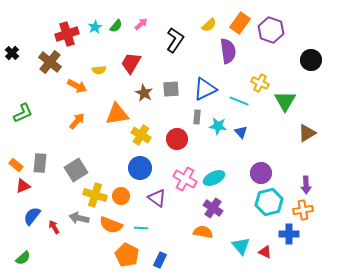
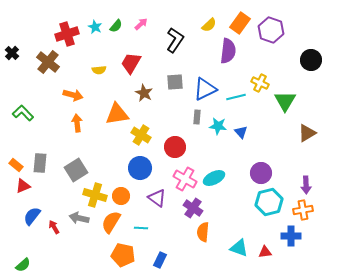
cyan star at (95, 27): rotated 16 degrees counterclockwise
purple semicircle at (228, 51): rotated 15 degrees clockwise
brown cross at (50, 62): moved 2 px left
orange arrow at (77, 86): moved 4 px left, 9 px down; rotated 12 degrees counterclockwise
gray square at (171, 89): moved 4 px right, 7 px up
cyan line at (239, 101): moved 3 px left, 4 px up; rotated 36 degrees counterclockwise
green L-shape at (23, 113): rotated 110 degrees counterclockwise
orange arrow at (77, 121): moved 2 px down; rotated 48 degrees counterclockwise
red circle at (177, 139): moved 2 px left, 8 px down
purple cross at (213, 208): moved 20 px left
orange semicircle at (111, 225): moved 3 px up; rotated 100 degrees clockwise
orange semicircle at (203, 232): rotated 96 degrees counterclockwise
blue cross at (289, 234): moved 2 px right, 2 px down
cyan triangle at (241, 246): moved 2 px left, 2 px down; rotated 30 degrees counterclockwise
red triangle at (265, 252): rotated 32 degrees counterclockwise
orange pentagon at (127, 255): moved 4 px left; rotated 15 degrees counterclockwise
green semicircle at (23, 258): moved 7 px down
